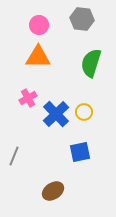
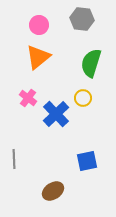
orange triangle: rotated 40 degrees counterclockwise
pink cross: rotated 24 degrees counterclockwise
yellow circle: moved 1 px left, 14 px up
blue square: moved 7 px right, 9 px down
gray line: moved 3 px down; rotated 24 degrees counterclockwise
